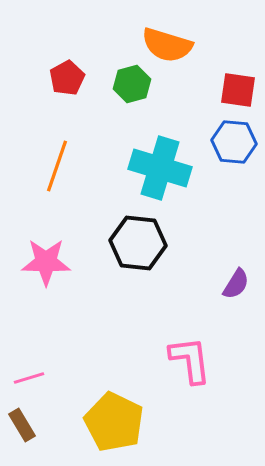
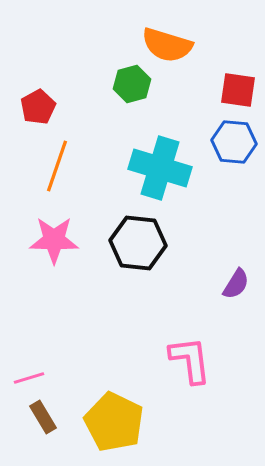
red pentagon: moved 29 px left, 29 px down
pink star: moved 8 px right, 22 px up
brown rectangle: moved 21 px right, 8 px up
